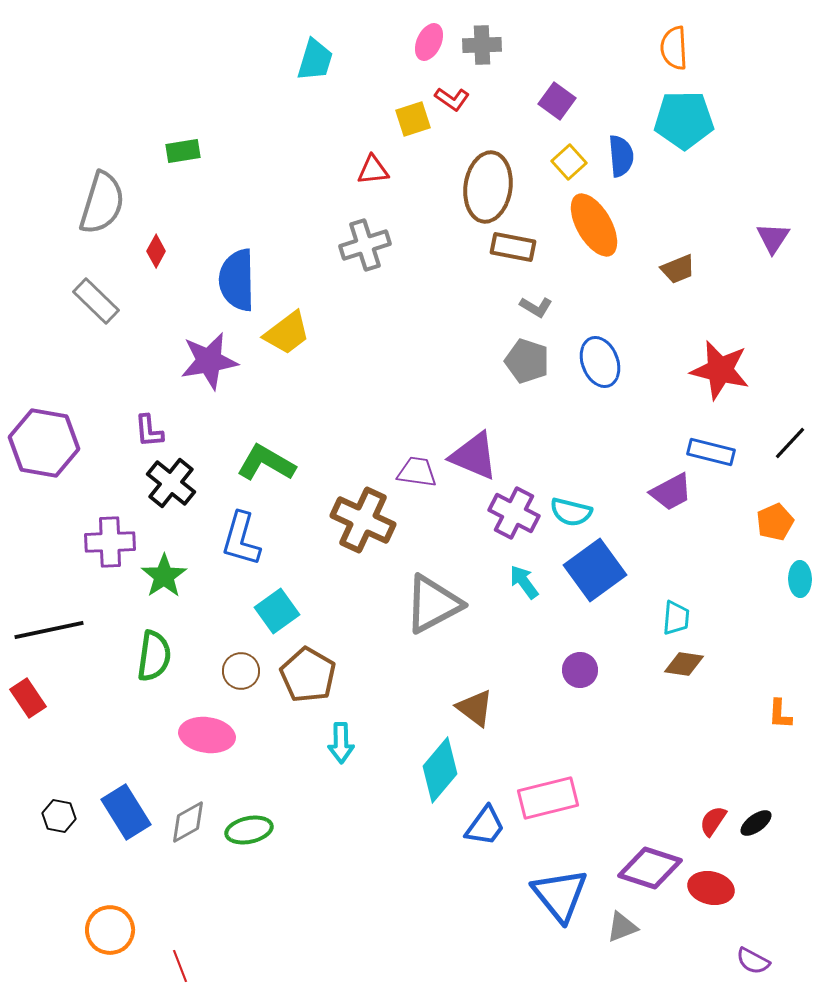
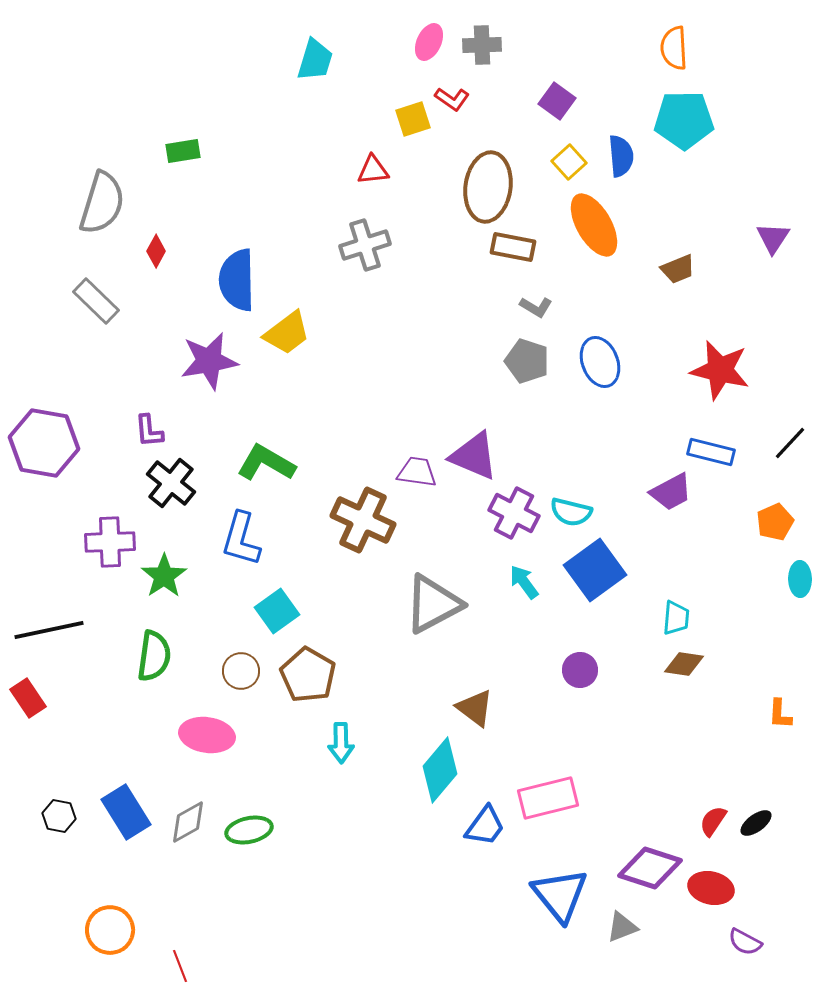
purple semicircle at (753, 961): moved 8 px left, 19 px up
